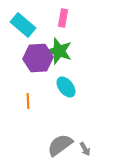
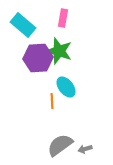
orange line: moved 24 px right
gray arrow: rotated 104 degrees clockwise
